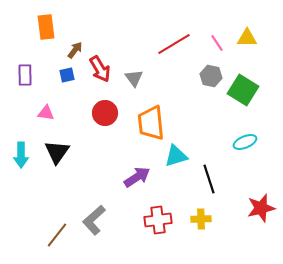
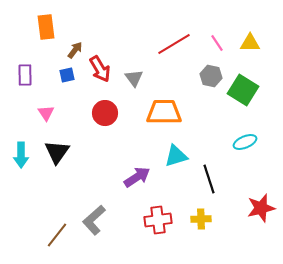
yellow triangle: moved 3 px right, 5 px down
pink triangle: rotated 48 degrees clockwise
orange trapezoid: moved 13 px right, 11 px up; rotated 96 degrees clockwise
